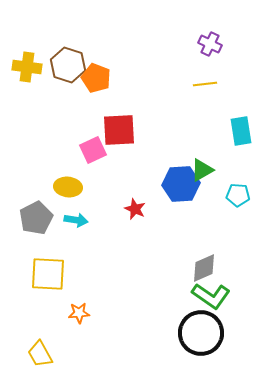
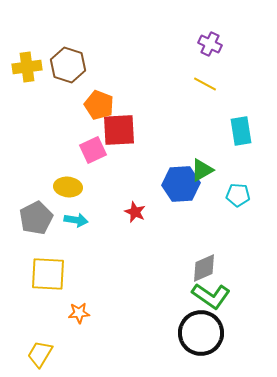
yellow cross: rotated 16 degrees counterclockwise
orange pentagon: moved 3 px right, 27 px down
yellow line: rotated 35 degrees clockwise
red star: moved 3 px down
yellow trapezoid: rotated 60 degrees clockwise
